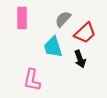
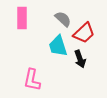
gray semicircle: rotated 90 degrees clockwise
red trapezoid: moved 1 px left
cyan trapezoid: moved 5 px right, 1 px up
